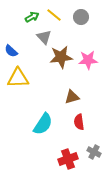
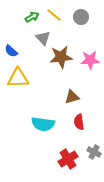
gray triangle: moved 1 px left, 1 px down
pink star: moved 2 px right
cyan semicircle: rotated 65 degrees clockwise
red cross: rotated 12 degrees counterclockwise
